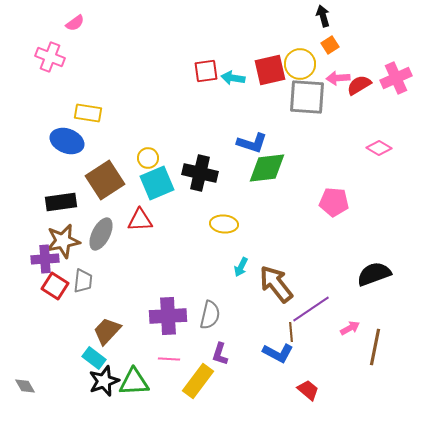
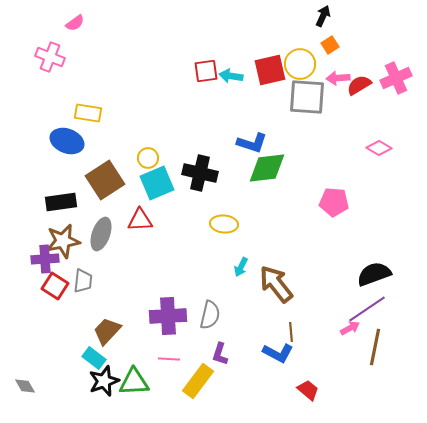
black arrow at (323, 16): rotated 40 degrees clockwise
cyan arrow at (233, 78): moved 2 px left, 2 px up
gray ellipse at (101, 234): rotated 8 degrees counterclockwise
purple line at (311, 309): moved 56 px right
